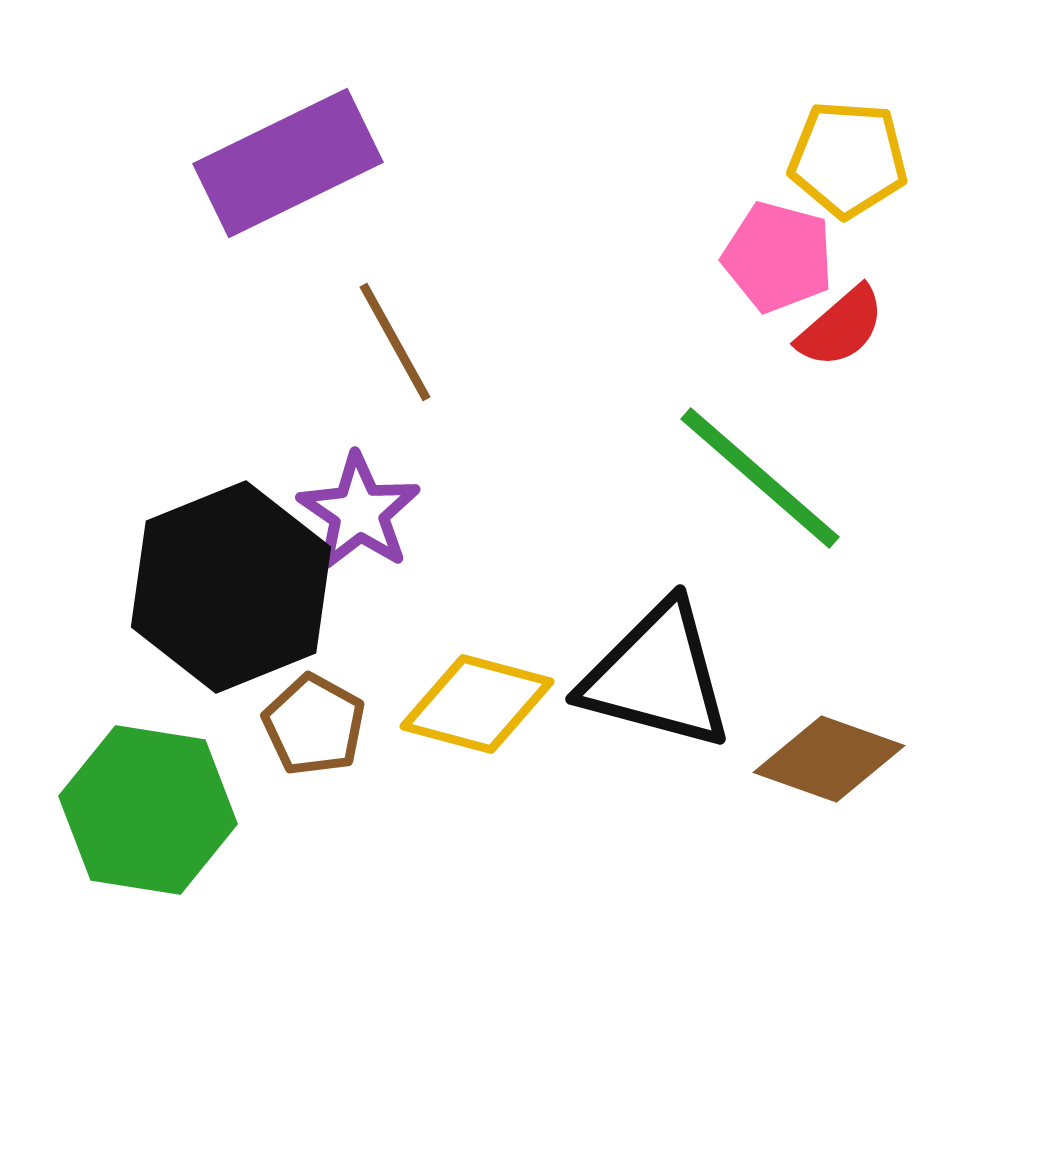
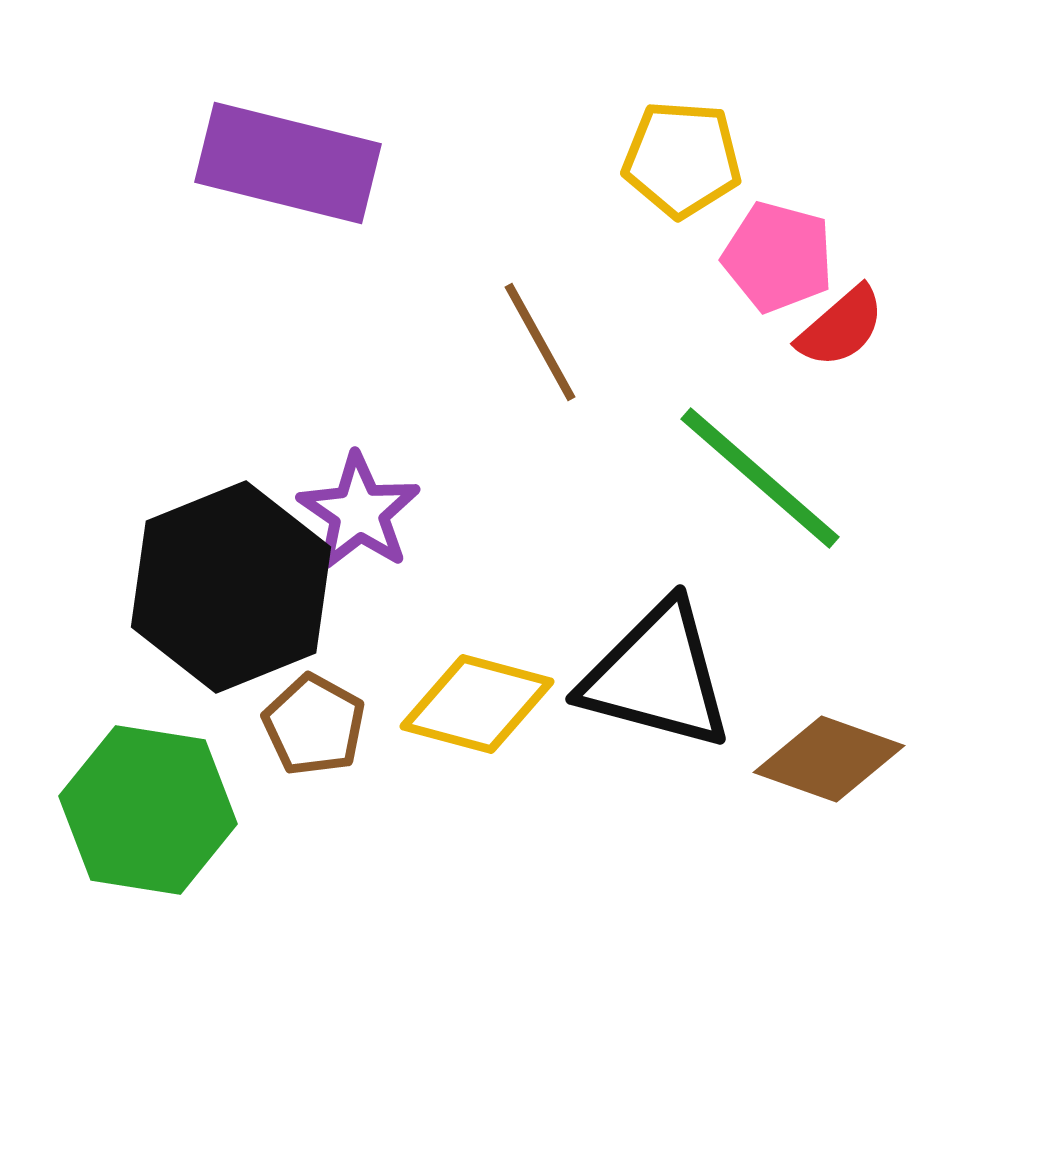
yellow pentagon: moved 166 px left
purple rectangle: rotated 40 degrees clockwise
brown line: moved 145 px right
